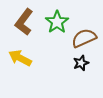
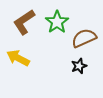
brown L-shape: rotated 20 degrees clockwise
yellow arrow: moved 2 px left
black star: moved 2 px left, 3 px down
